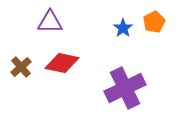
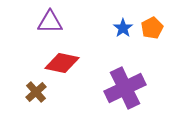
orange pentagon: moved 2 px left, 6 px down
brown cross: moved 15 px right, 25 px down
